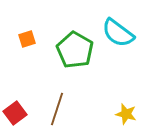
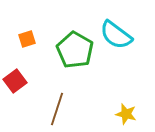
cyan semicircle: moved 2 px left, 2 px down
red square: moved 32 px up
